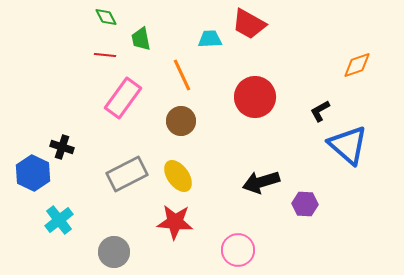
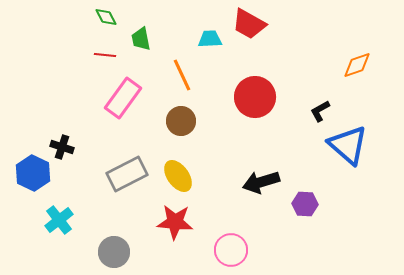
pink circle: moved 7 px left
